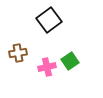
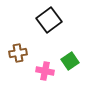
pink cross: moved 2 px left, 4 px down; rotated 24 degrees clockwise
